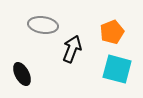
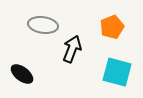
orange pentagon: moved 5 px up
cyan square: moved 3 px down
black ellipse: rotated 25 degrees counterclockwise
